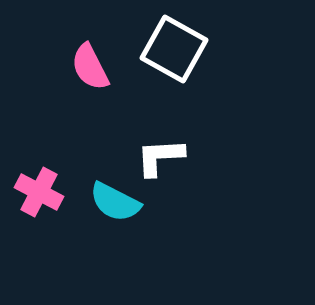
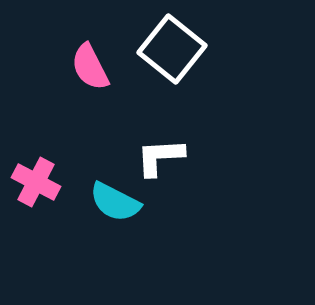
white square: moved 2 px left; rotated 10 degrees clockwise
pink cross: moved 3 px left, 10 px up
